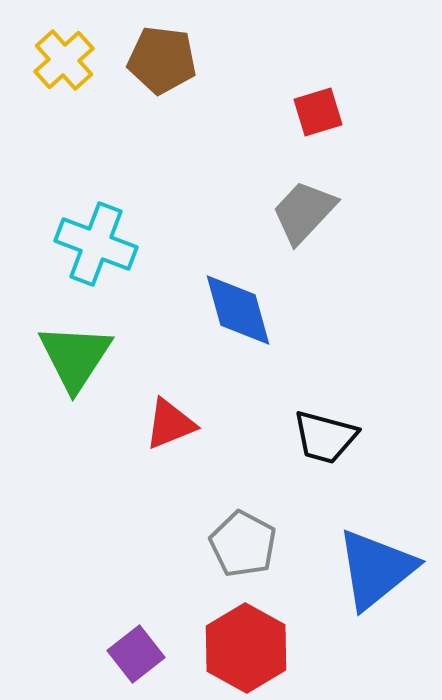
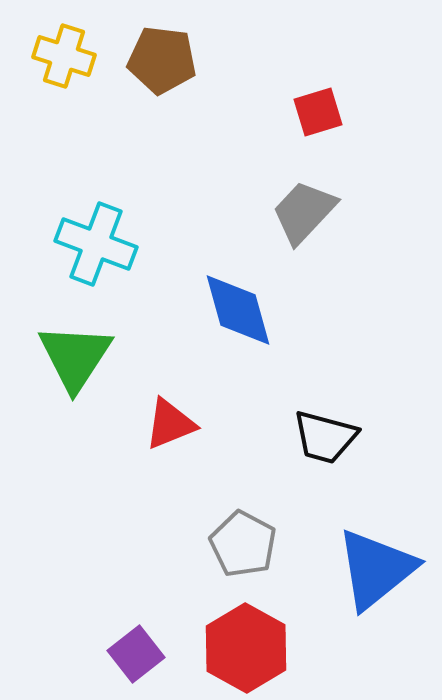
yellow cross: moved 4 px up; rotated 30 degrees counterclockwise
